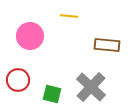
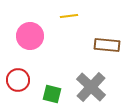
yellow line: rotated 12 degrees counterclockwise
